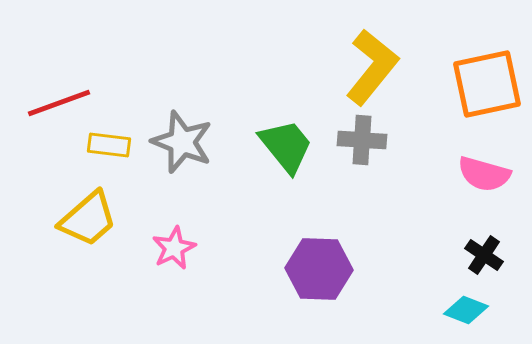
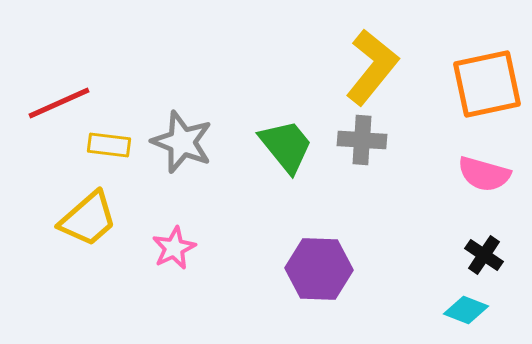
red line: rotated 4 degrees counterclockwise
